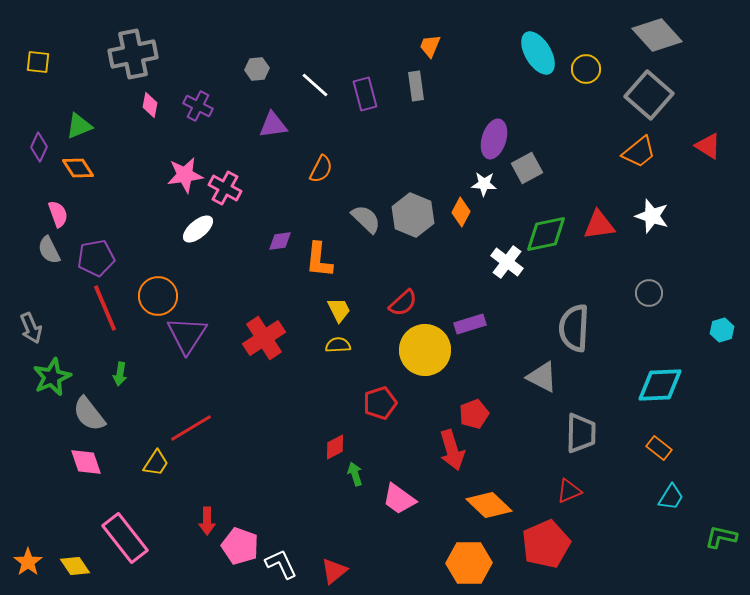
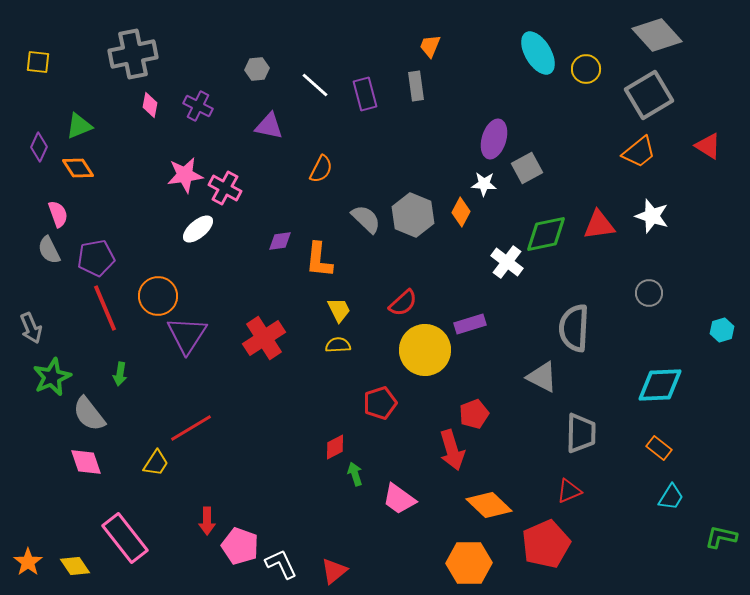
gray square at (649, 95): rotated 18 degrees clockwise
purple triangle at (273, 125): moved 4 px left, 1 px down; rotated 20 degrees clockwise
